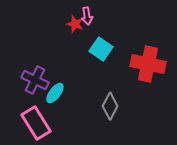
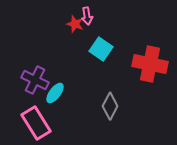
red cross: moved 2 px right
